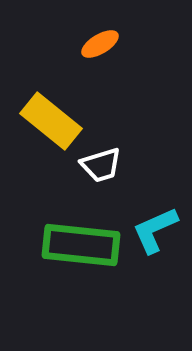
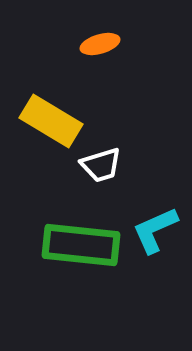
orange ellipse: rotated 15 degrees clockwise
yellow rectangle: rotated 8 degrees counterclockwise
